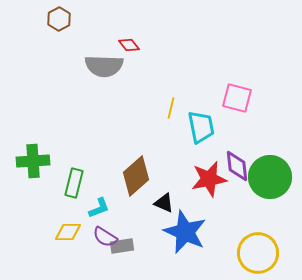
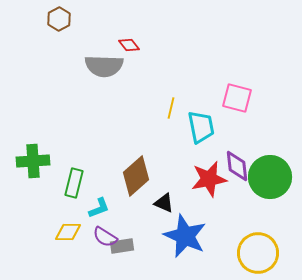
blue star: moved 4 px down
